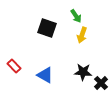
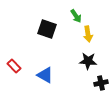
black square: moved 1 px down
yellow arrow: moved 6 px right, 1 px up; rotated 28 degrees counterclockwise
black star: moved 5 px right, 11 px up
black cross: rotated 32 degrees clockwise
